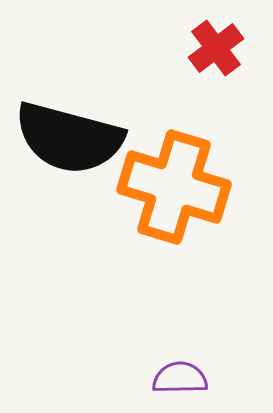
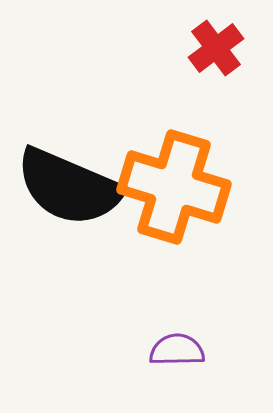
black semicircle: moved 49 px down; rotated 8 degrees clockwise
purple semicircle: moved 3 px left, 28 px up
